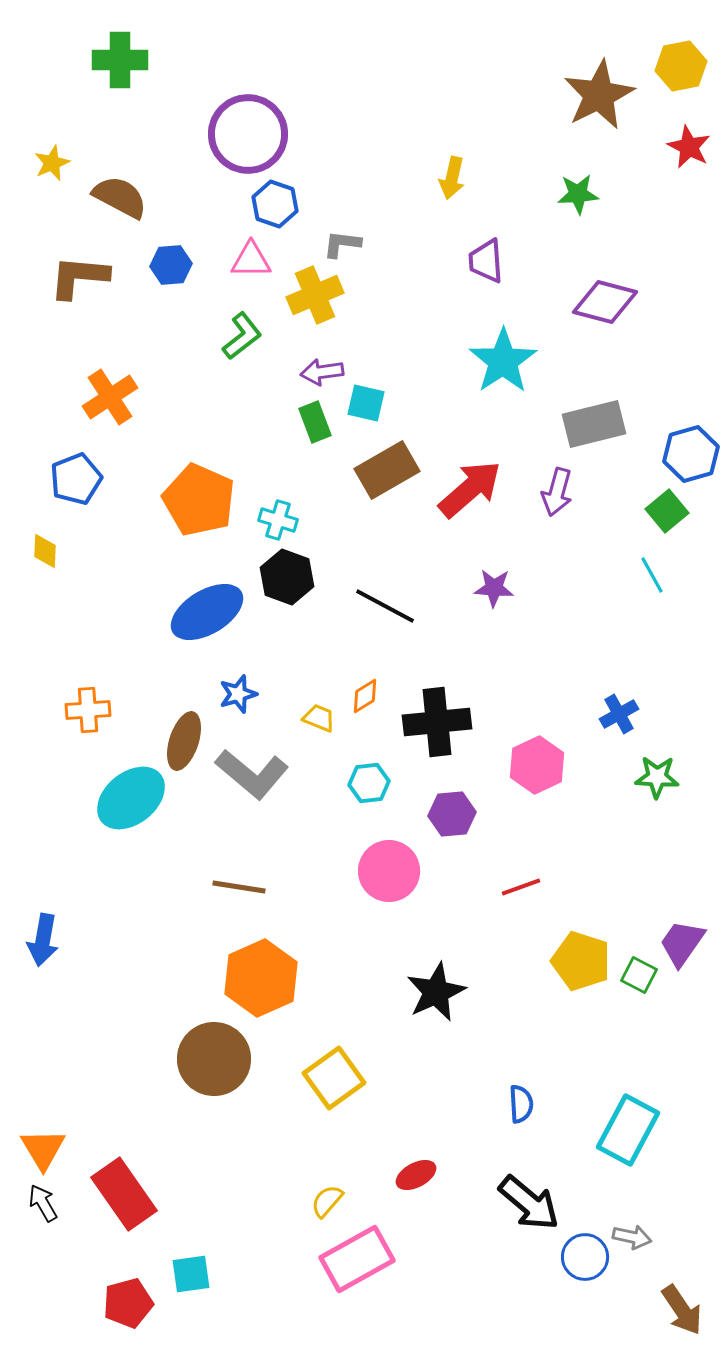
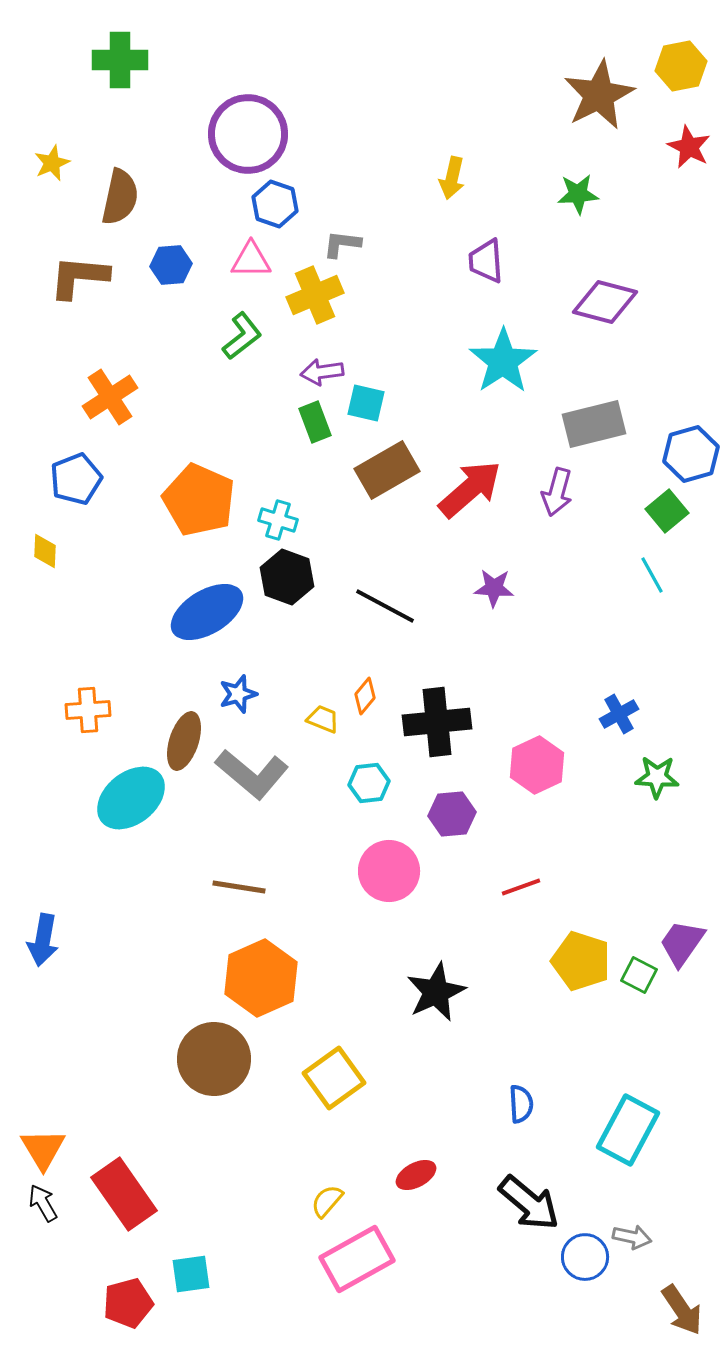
brown semicircle at (120, 197): rotated 74 degrees clockwise
orange diamond at (365, 696): rotated 18 degrees counterclockwise
yellow trapezoid at (319, 718): moved 4 px right, 1 px down
